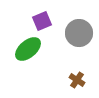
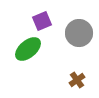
brown cross: rotated 21 degrees clockwise
